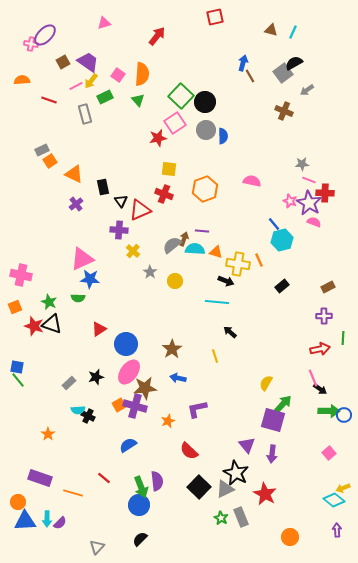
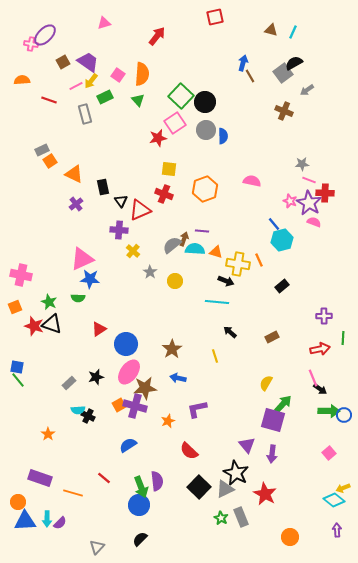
brown rectangle at (328, 287): moved 56 px left, 50 px down
